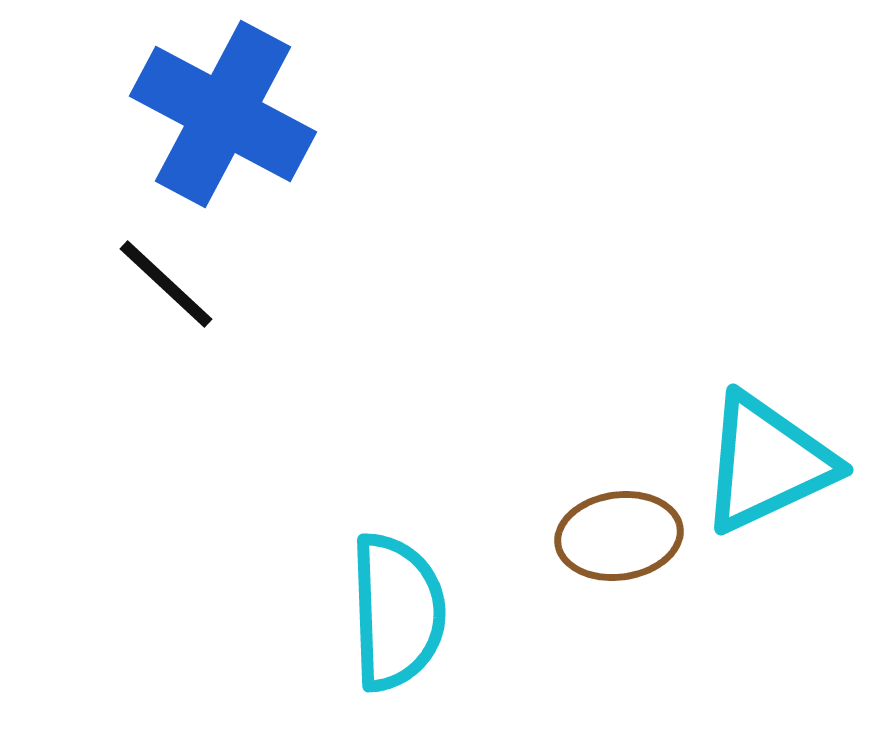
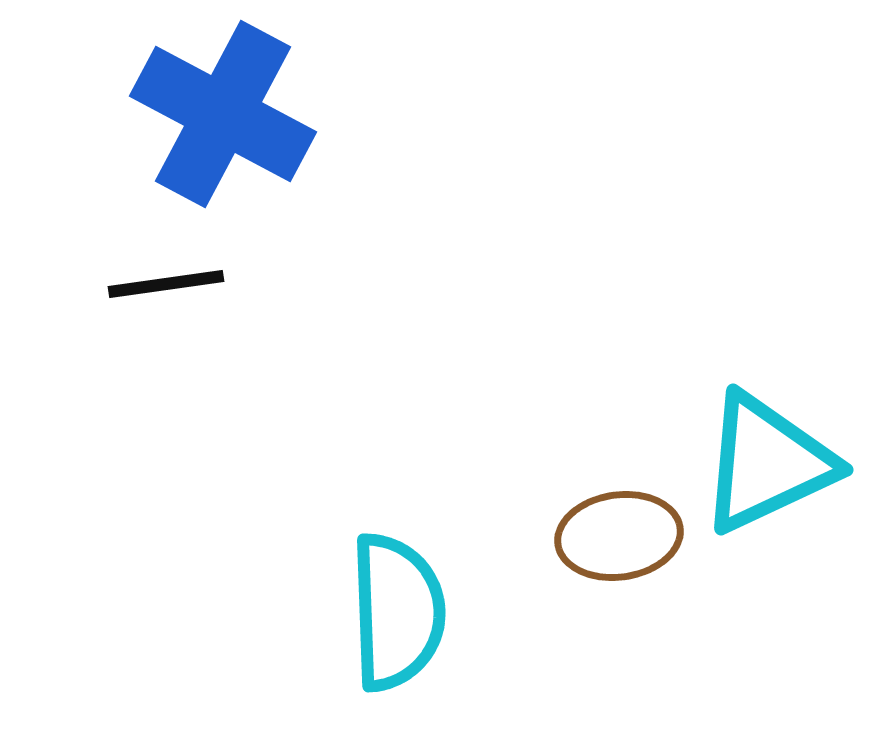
black line: rotated 51 degrees counterclockwise
